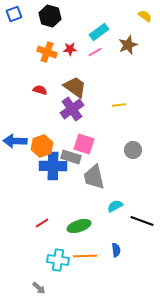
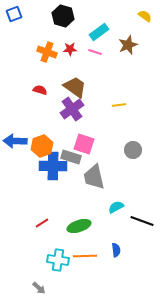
black hexagon: moved 13 px right
pink line: rotated 48 degrees clockwise
cyan semicircle: moved 1 px right, 1 px down
